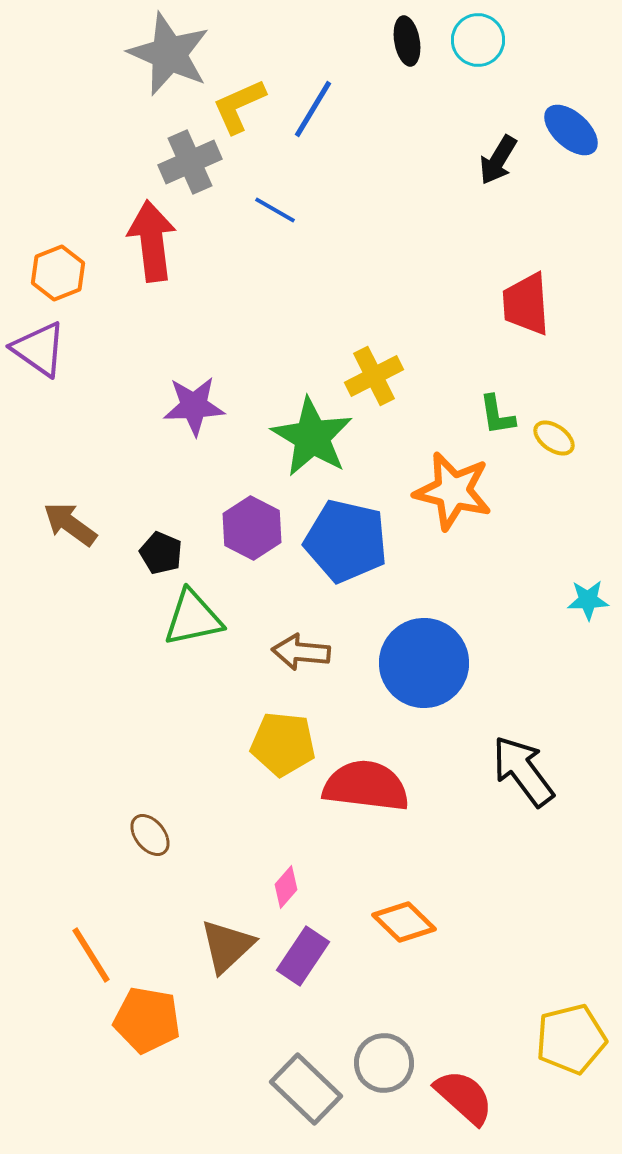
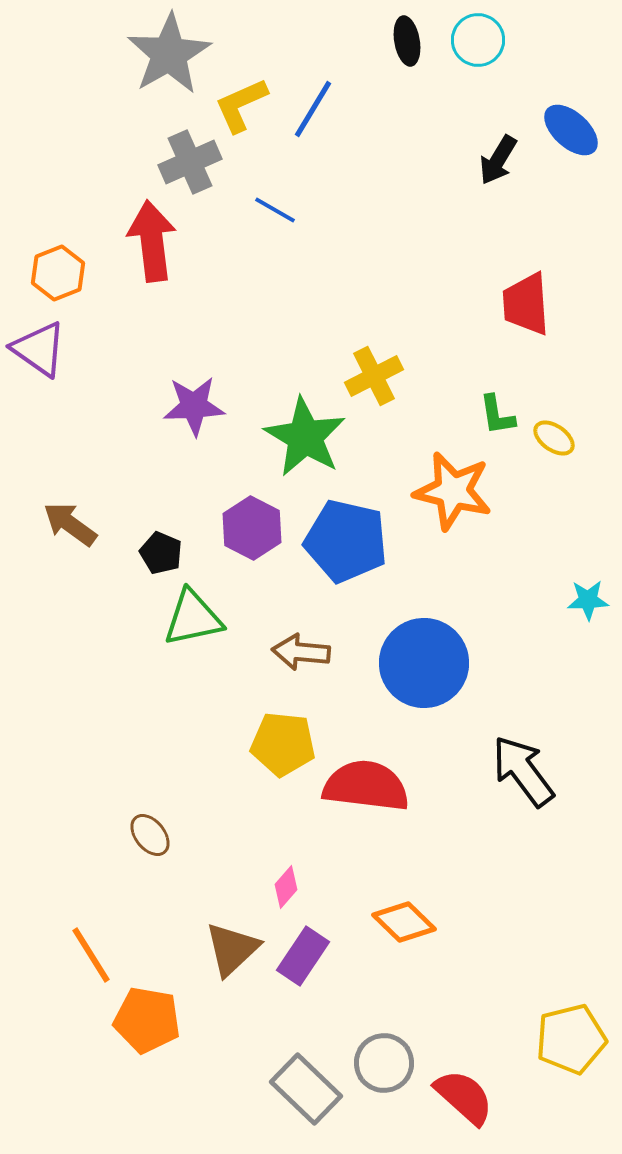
gray star at (169, 54): rotated 18 degrees clockwise
yellow L-shape at (239, 106): moved 2 px right, 1 px up
green star at (312, 437): moved 7 px left
brown triangle at (227, 946): moved 5 px right, 3 px down
